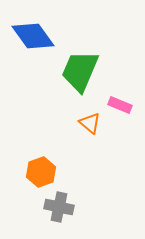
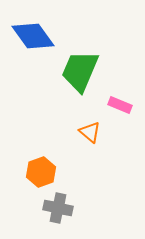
orange triangle: moved 9 px down
gray cross: moved 1 px left, 1 px down
